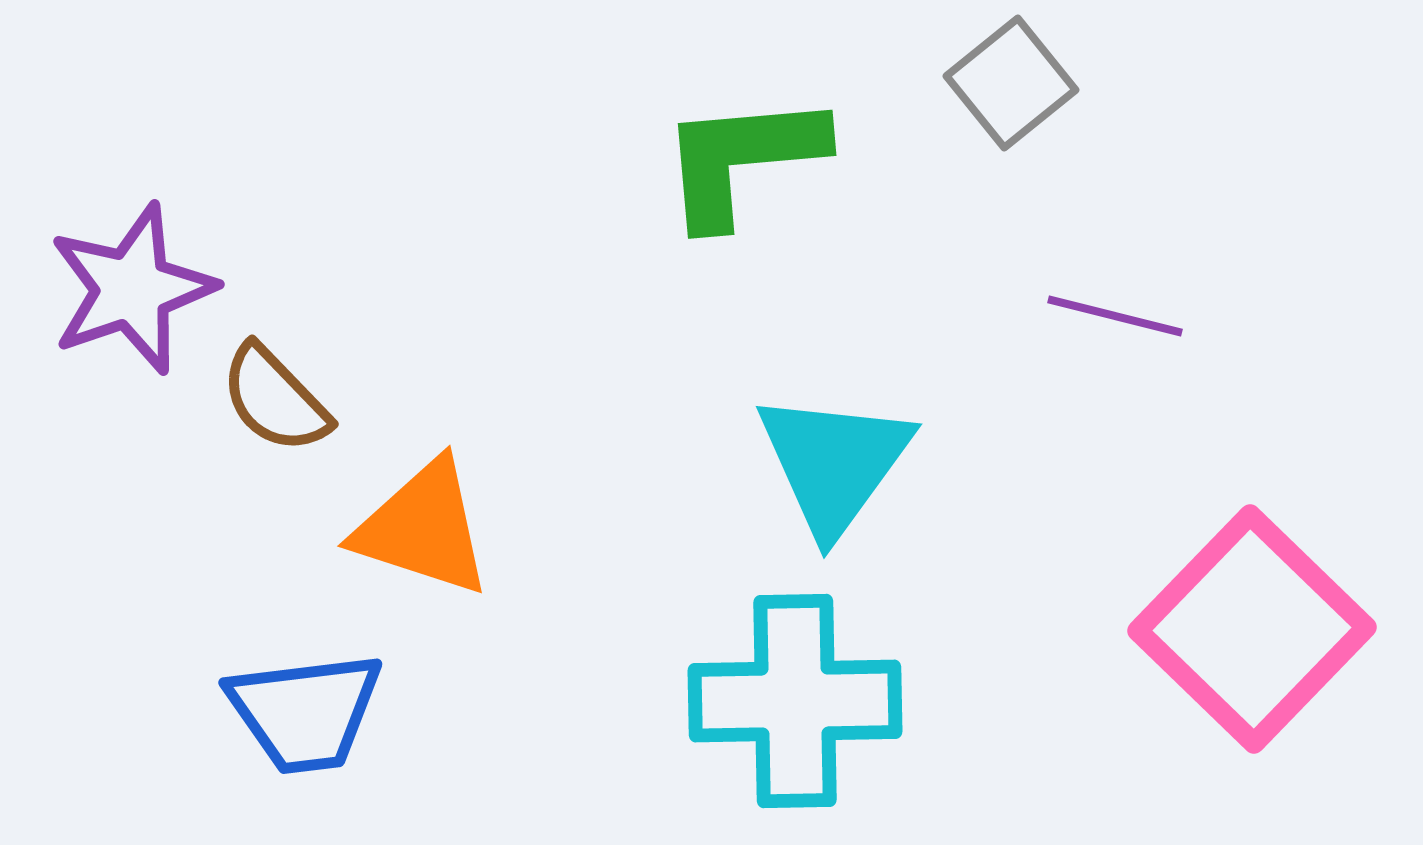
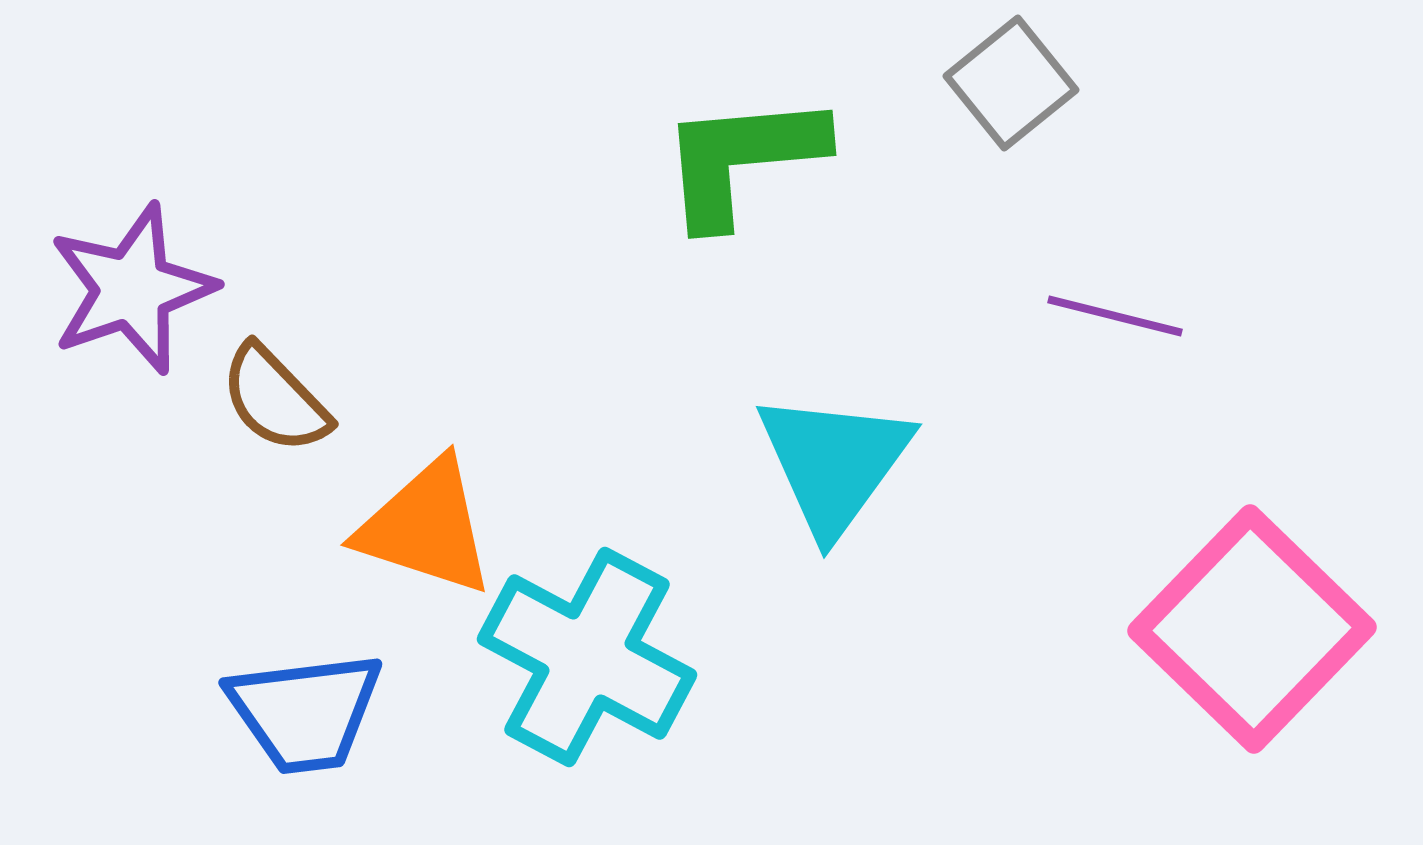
orange triangle: moved 3 px right, 1 px up
cyan cross: moved 208 px left, 44 px up; rotated 29 degrees clockwise
